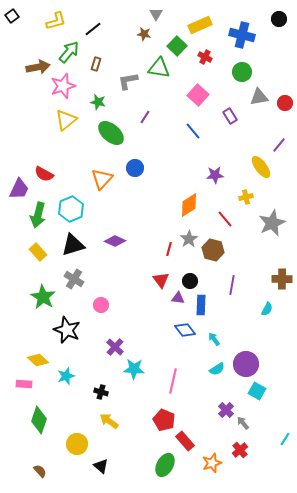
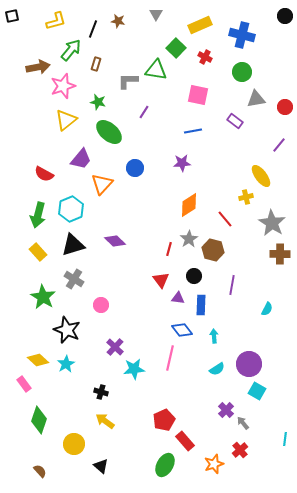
black square at (12, 16): rotated 24 degrees clockwise
black circle at (279, 19): moved 6 px right, 3 px up
black line at (93, 29): rotated 30 degrees counterclockwise
brown star at (144, 34): moved 26 px left, 13 px up
green square at (177, 46): moved 1 px left, 2 px down
green arrow at (69, 52): moved 2 px right, 2 px up
green triangle at (159, 68): moved 3 px left, 2 px down
gray L-shape at (128, 81): rotated 10 degrees clockwise
pink square at (198, 95): rotated 30 degrees counterclockwise
gray triangle at (259, 97): moved 3 px left, 2 px down
red circle at (285, 103): moved 4 px down
purple rectangle at (230, 116): moved 5 px right, 5 px down; rotated 21 degrees counterclockwise
purple line at (145, 117): moved 1 px left, 5 px up
blue line at (193, 131): rotated 60 degrees counterclockwise
green ellipse at (111, 133): moved 2 px left, 1 px up
yellow ellipse at (261, 167): moved 9 px down
purple star at (215, 175): moved 33 px left, 12 px up
orange triangle at (102, 179): moved 5 px down
purple trapezoid at (19, 189): moved 62 px right, 30 px up; rotated 15 degrees clockwise
gray star at (272, 223): rotated 16 degrees counterclockwise
purple diamond at (115, 241): rotated 20 degrees clockwise
brown cross at (282, 279): moved 2 px left, 25 px up
black circle at (190, 281): moved 4 px right, 5 px up
blue diamond at (185, 330): moved 3 px left
cyan arrow at (214, 339): moved 3 px up; rotated 32 degrees clockwise
purple circle at (246, 364): moved 3 px right
cyan star at (134, 369): rotated 10 degrees counterclockwise
cyan star at (66, 376): moved 12 px up; rotated 12 degrees counterclockwise
pink line at (173, 381): moved 3 px left, 23 px up
pink rectangle at (24, 384): rotated 49 degrees clockwise
red pentagon at (164, 420): rotated 25 degrees clockwise
yellow arrow at (109, 421): moved 4 px left
cyan line at (285, 439): rotated 24 degrees counterclockwise
yellow circle at (77, 444): moved 3 px left
orange star at (212, 463): moved 2 px right, 1 px down
